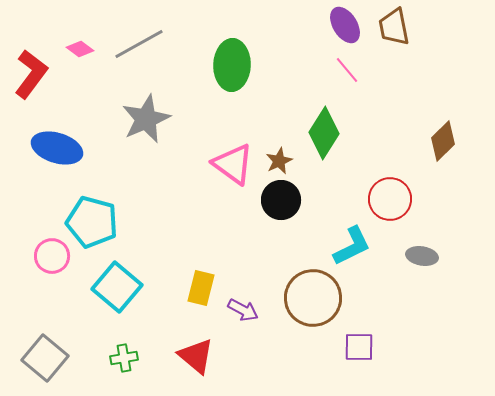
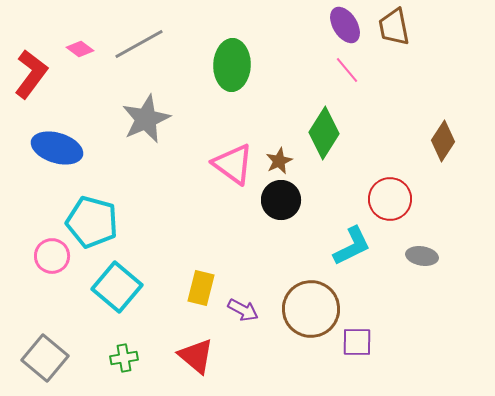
brown diamond: rotated 12 degrees counterclockwise
brown circle: moved 2 px left, 11 px down
purple square: moved 2 px left, 5 px up
